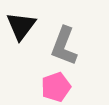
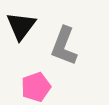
pink pentagon: moved 20 px left
